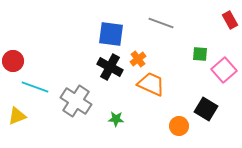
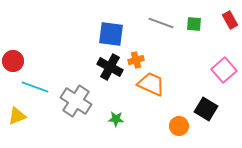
green square: moved 6 px left, 30 px up
orange cross: moved 2 px left, 1 px down; rotated 21 degrees clockwise
